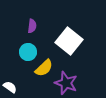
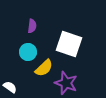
white square: moved 3 px down; rotated 20 degrees counterclockwise
